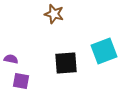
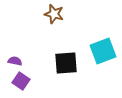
cyan square: moved 1 px left
purple semicircle: moved 4 px right, 2 px down
purple square: rotated 24 degrees clockwise
